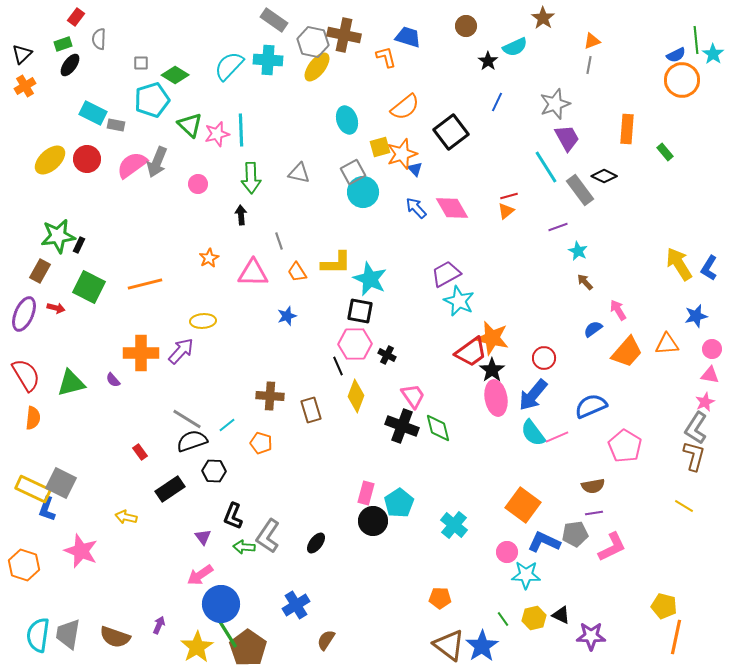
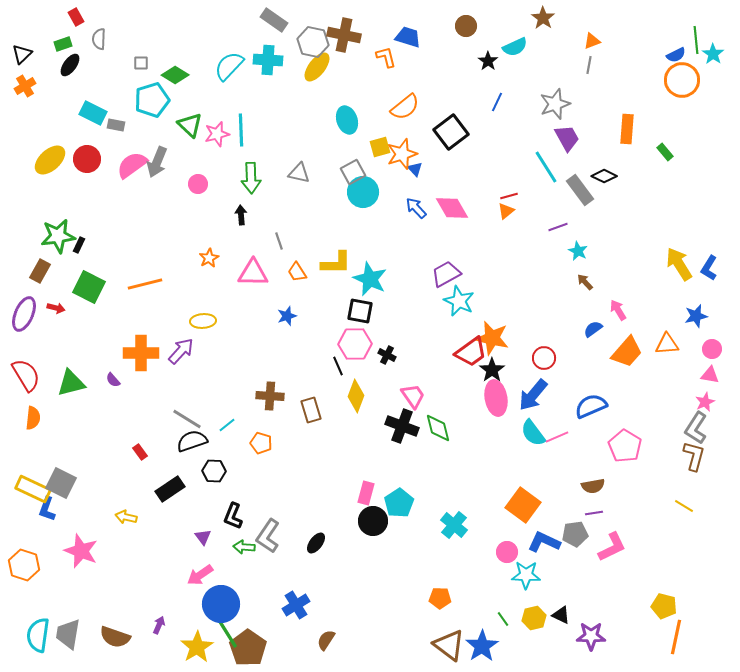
red rectangle at (76, 17): rotated 66 degrees counterclockwise
